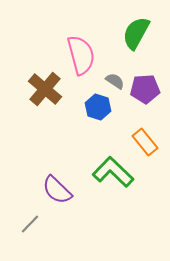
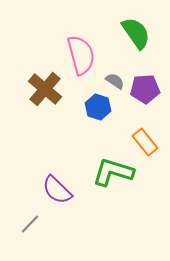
green semicircle: rotated 116 degrees clockwise
green L-shape: rotated 27 degrees counterclockwise
